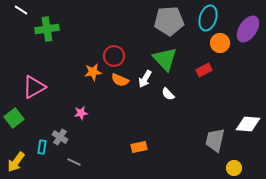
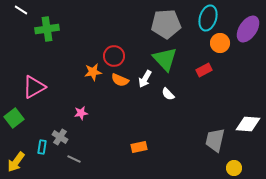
gray pentagon: moved 3 px left, 3 px down
gray line: moved 3 px up
